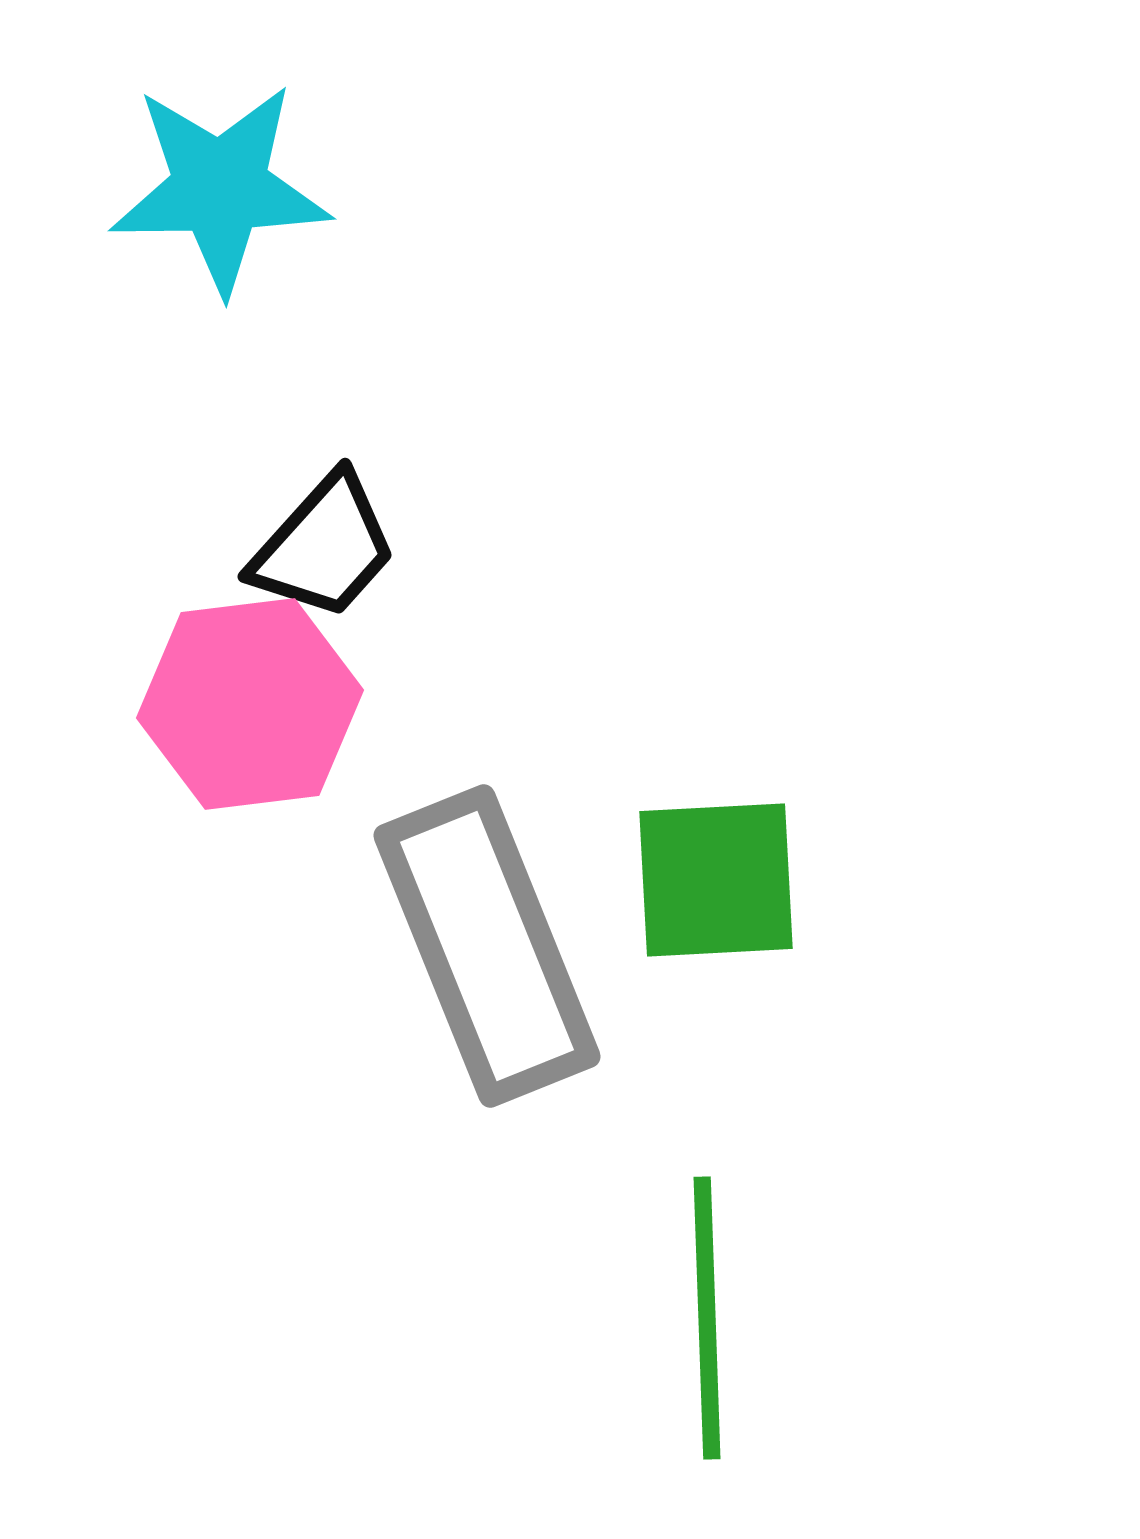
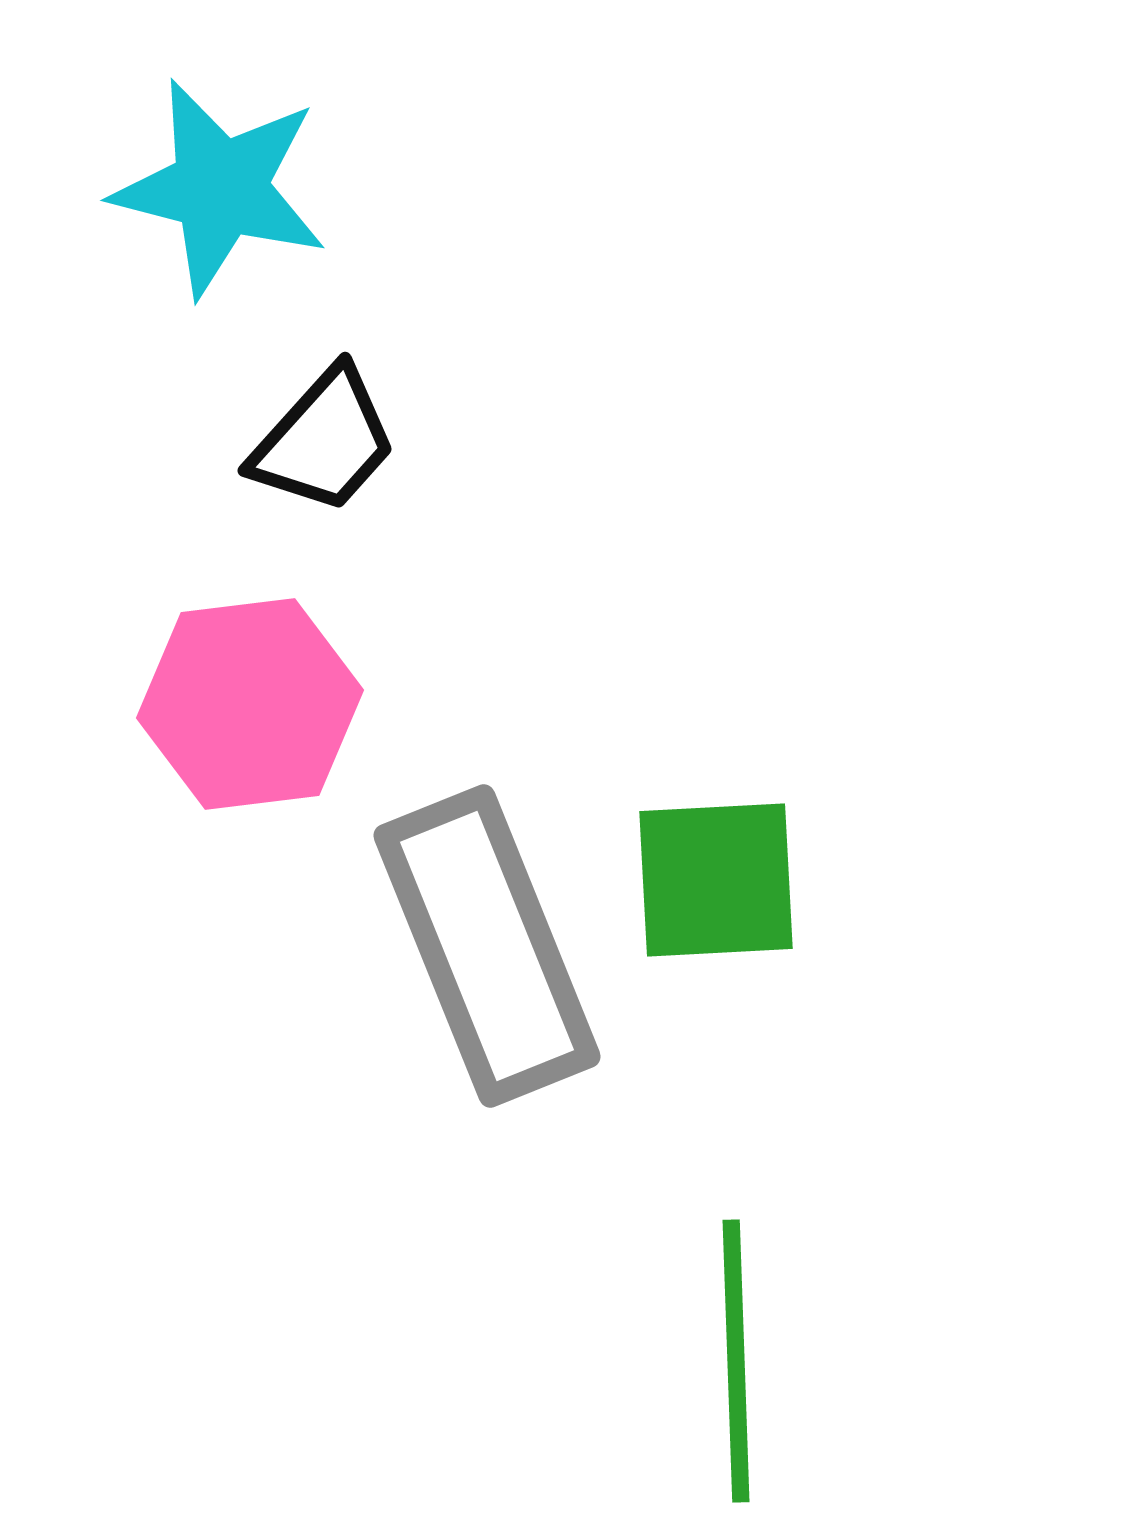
cyan star: rotated 15 degrees clockwise
black trapezoid: moved 106 px up
green line: moved 29 px right, 43 px down
